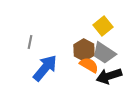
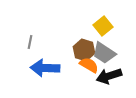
brown hexagon: rotated 10 degrees counterclockwise
blue arrow: rotated 128 degrees counterclockwise
